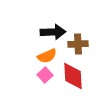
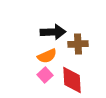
red diamond: moved 1 px left, 4 px down
